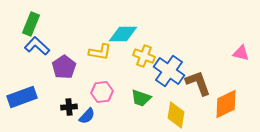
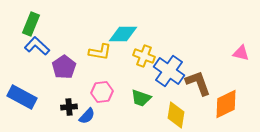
blue rectangle: rotated 48 degrees clockwise
